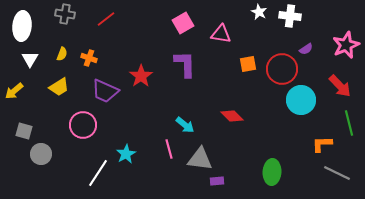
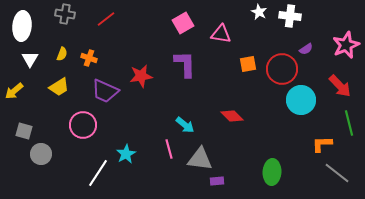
red star: rotated 25 degrees clockwise
gray line: rotated 12 degrees clockwise
